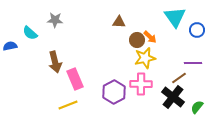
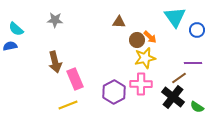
cyan semicircle: moved 14 px left, 4 px up
green semicircle: rotated 96 degrees counterclockwise
